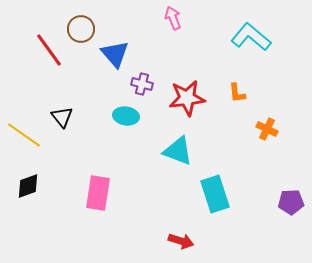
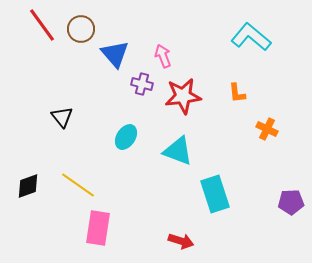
pink arrow: moved 10 px left, 38 px down
red line: moved 7 px left, 25 px up
red star: moved 4 px left, 2 px up
cyan ellipse: moved 21 px down; rotated 65 degrees counterclockwise
yellow line: moved 54 px right, 50 px down
pink rectangle: moved 35 px down
